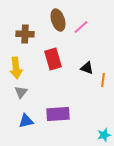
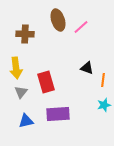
red rectangle: moved 7 px left, 23 px down
cyan star: moved 30 px up
